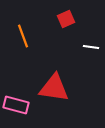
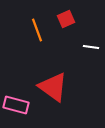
orange line: moved 14 px right, 6 px up
red triangle: moved 1 px left, 1 px up; rotated 28 degrees clockwise
